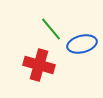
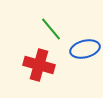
blue ellipse: moved 3 px right, 5 px down
